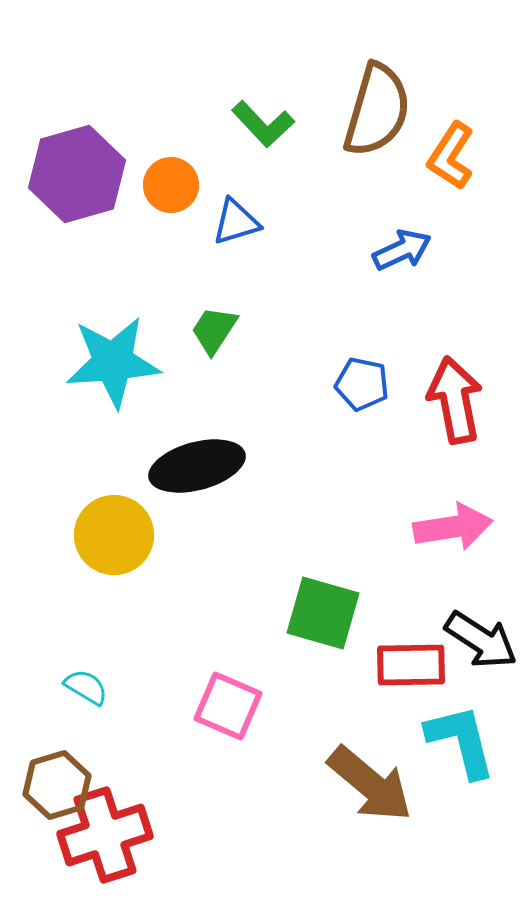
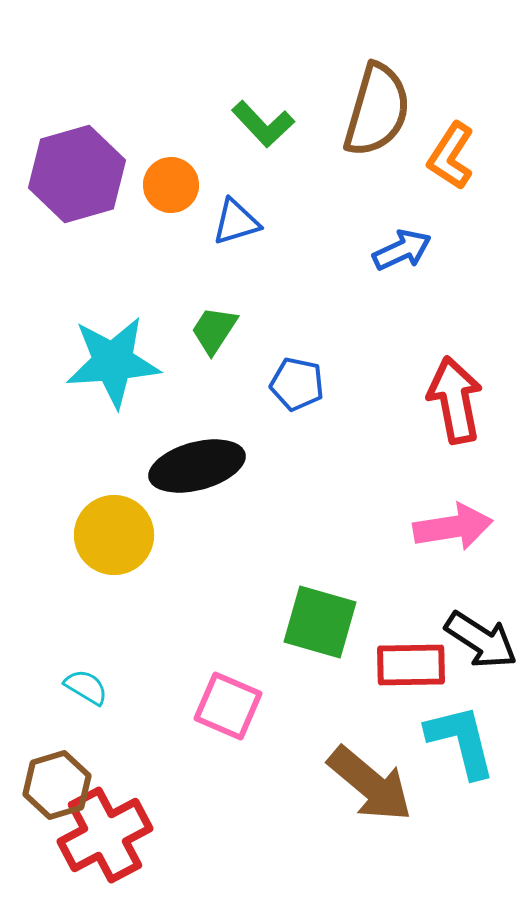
blue pentagon: moved 65 px left
green square: moved 3 px left, 9 px down
red cross: rotated 10 degrees counterclockwise
